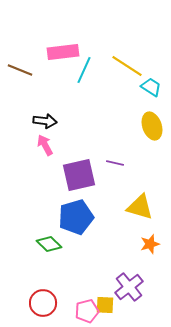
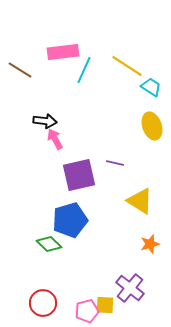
brown line: rotated 10 degrees clockwise
pink arrow: moved 10 px right, 6 px up
yellow triangle: moved 6 px up; rotated 16 degrees clockwise
blue pentagon: moved 6 px left, 3 px down
purple cross: moved 1 px right, 1 px down; rotated 12 degrees counterclockwise
